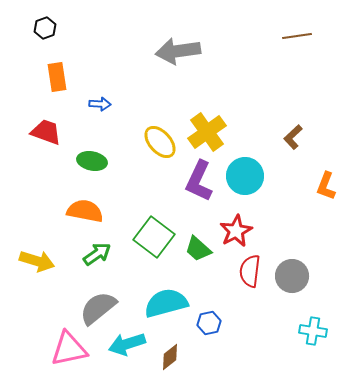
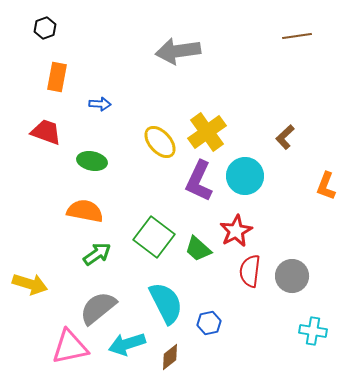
orange rectangle: rotated 20 degrees clockwise
brown L-shape: moved 8 px left
yellow arrow: moved 7 px left, 23 px down
cyan semicircle: rotated 78 degrees clockwise
pink triangle: moved 1 px right, 2 px up
